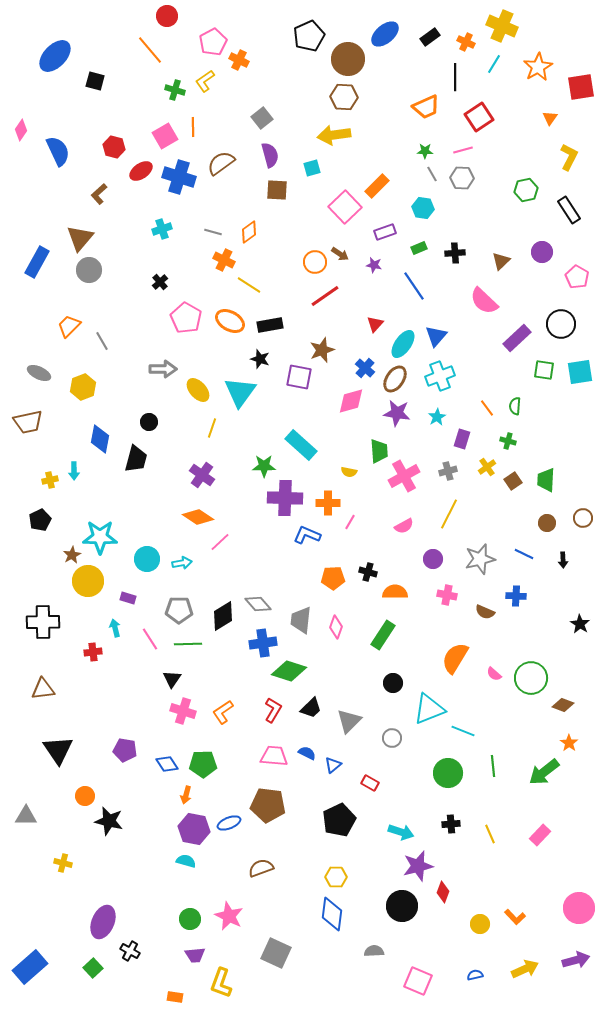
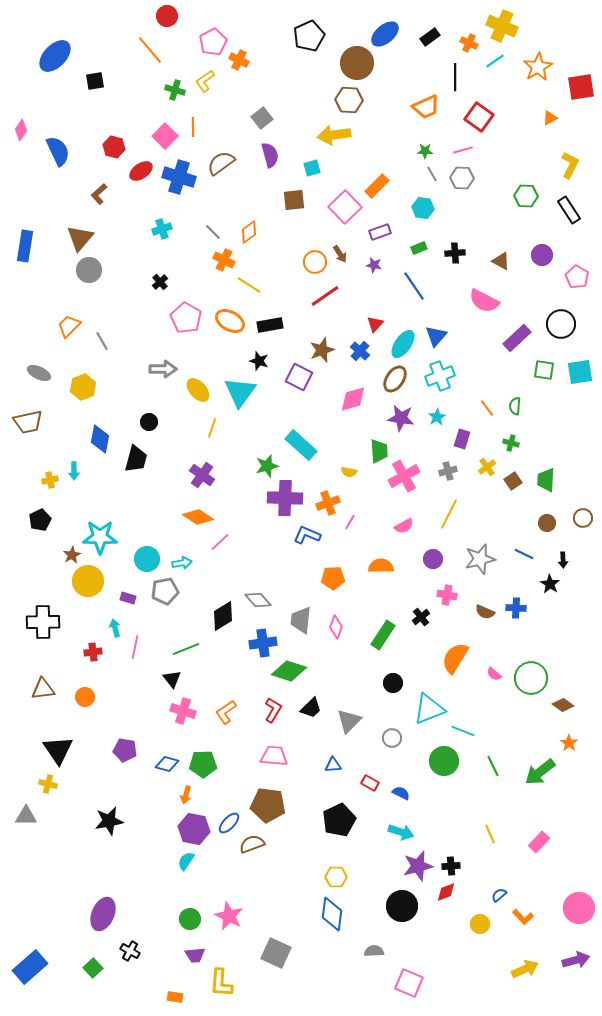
orange cross at (466, 42): moved 3 px right, 1 px down
brown circle at (348, 59): moved 9 px right, 4 px down
cyan line at (494, 64): moved 1 px right, 3 px up; rotated 24 degrees clockwise
black square at (95, 81): rotated 24 degrees counterclockwise
brown hexagon at (344, 97): moved 5 px right, 3 px down
red square at (479, 117): rotated 20 degrees counterclockwise
orange triangle at (550, 118): rotated 28 degrees clockwise
pink square at (165, 136): rotated 15 degrees counterclockwise
yellow L-shape at (569, 157): moved 1 px right, 8 px down
brown square at (277, 190): moved 17 px right, 10 px down; rotated 10 degrees counterclockwise
green hexagon at (526, 190): moved 6 px down; rotated 15 degrees clockwise
gray line at (213, 232): rotated 30 degrees clockwise
purple rectangle at (385, 232): moved 5 px left
purple circle at (542, 252): moved 3 px down
brown arrow at (340, 254): rotated 24 degrees clockwise
brown triangle at (501, 261): rotated 48 degrees counterclockwise
blue rectangle at (37, 262): moved 12 px left, 16 px up; rotated 20 degrees counterclockwise
pink semicircle at (484, 301): rotated 16 degrees counterclockwise
black star at (260, 359): moved 1 px left, 2 px down
blue cross at (365, 368): moved 5 px left, 17 px up
purple square at (299, 377): rotated 16 degrees clockwise
pink diamond at (351, 401): moved 2 px right, 2 px up
purple star at (397, 413): moved 4 px right, 5 px down
green cross at (508, 441): moved 3 px right, 2 px down
green star at (264, 466): moved 3 px right; rotated 15 degrees counterclockwise
orange cross at (328, 503): rotated 20 degrees counterclockwise
black cross at (368, 572): moved 53 px right, 45 px down; rotated 36 degrees clockwise
orange semicircle at (395, 592): moved 14 px left, 26 px up
blue cross at (516, 596): moved 12 px down
gray diamond at (258, 604): moved 4 px up
gray pentagon at (179, 610): moved 14 px left, 19 px up; rotated 12 degrees counterclockwise
black star at (580, 624): moved 30 px left, 40 px up
pink line at (150, 639): moved 15 px left, 8 px down; rotated 45 degrees clockwise
green line at (188, 644): moved 2 px left, 5 px down; rotated 20 degrees counterclockwise
black triangle at (172, 679): rotated 12 degrees counterclockwise
brown diamond at (563, 705): rotated 15 degrees clockwise
orange L-shape at (223, 712): moved 3 px right
blue semicircle at (307, 753): moved 94 px right, 40 px down
blue diamond at (167, 764): rotated 40 degrees counterclockwise
blue triangle at (333, 765): rotated 36 degrees clockwise
green line at (493, 766): rotated 20 degrees counterclockwise
green arrow at (544, 772): moved 4 px left
green circle at (448, 773): moved 4 px left, 12 px up
orange circle at (85, 796): moved 99 px up
black star at (109, 821): rotated 24 degrees counterclockwise
blue ellipse at (229, 823): rotated 25 degrees counterclockwise
black cross at (451, 824): moved 42 px down
pink rectangle at (540, 835): moved 1 px left, 7 px down
cyan semicircle at (186, 861): rotated 72 degrees counterclockwise
yellow cross at (63, 863): moved 15 px left, 79 px up
brown semicircle at (261, 868): moved 9 px left, 24 px up
red diamond at (443, 892): moved 3 px right; rotated 50 degrees clockwise
orange L-shape at (515, 917): moved 8 px right
purple ellipse at (103, 922): moved 8 px up
blue semicircle at (475, 975): moved 24 px right, 80 px up; rotated 28 degrees counterclockwise
pink square at (418, 981): moved 9 px left, 2 px down
yellow L-shape at (221, 983): rotated 16 degrees counterclockwise
